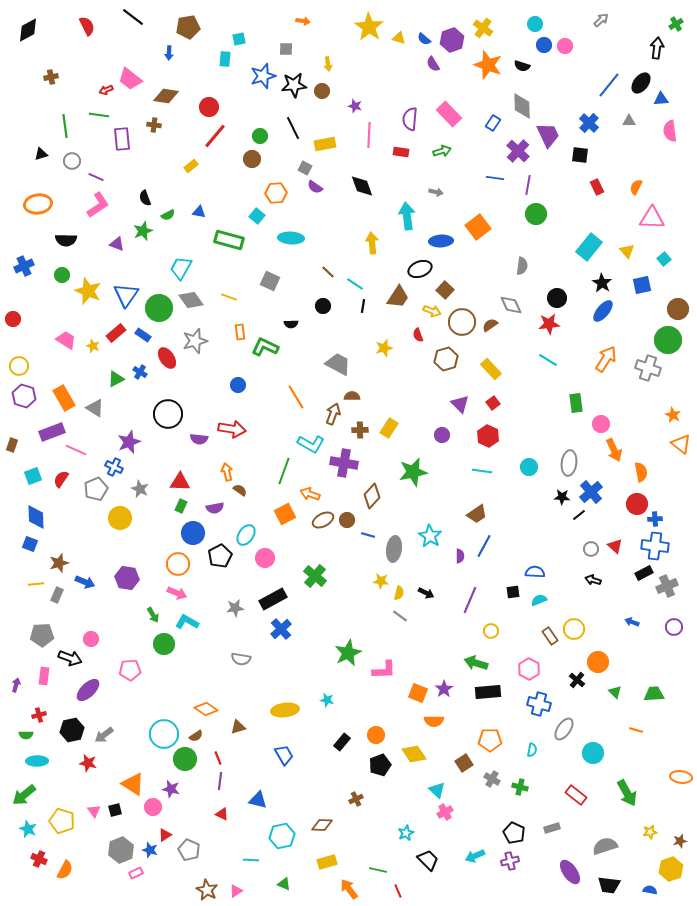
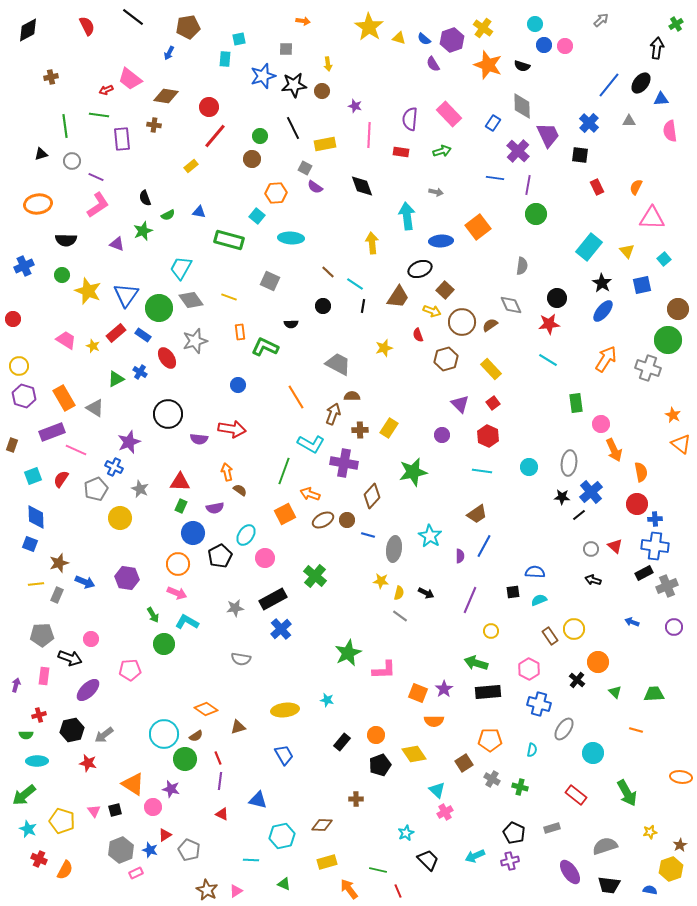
blue arrow at (169, 53): rotated 24 degrees clockwise
brown cross at (356, 799): rotated 24 degrees clockwise
brown star at (680, 841): moved 4 px down; rotated 16 degrees counterclockwise
